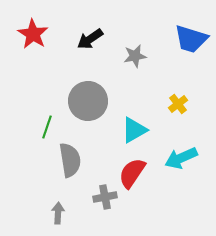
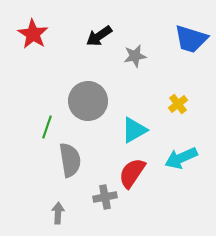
black arrow: moved 9 px right, 3 px up
